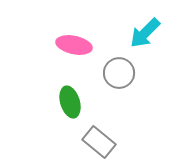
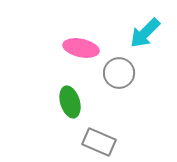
pink ellipse: moved 7 px right, 3 px down
gray rectangle: rotated 16 degrees counterclockwise
